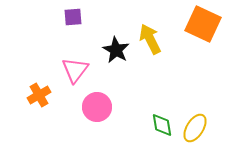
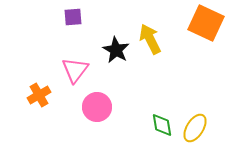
orange square: moved 3 px right, 1 px up
